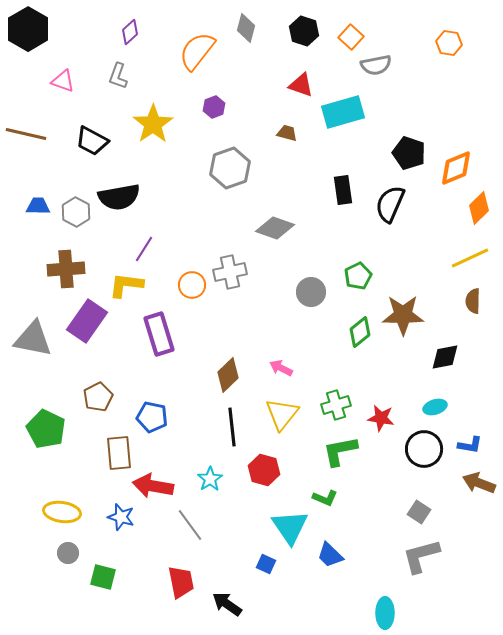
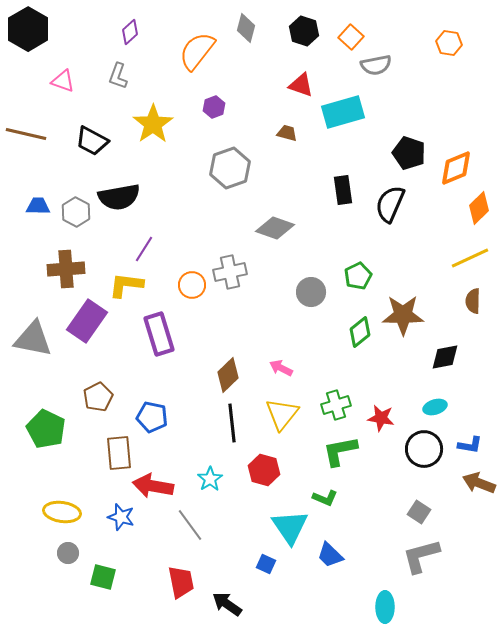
black line at (232, 427): moved 4 px up
cyan ellipse at (385, 613): moved 6 px up
